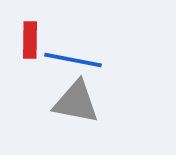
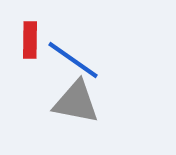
blue line: rotated 24 degrees clockwise
